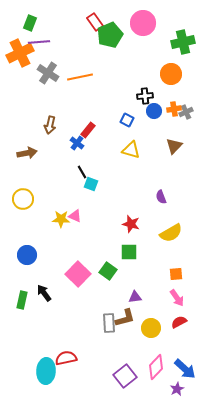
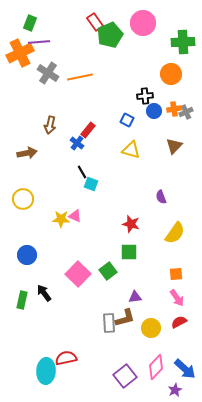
green cross at (183, 42): rotated 10 degrees clockwise
yellow semicircle at (171, 233): moved 4 px right; rotated 25 degrees counterclockwise
green square at (108, 271): rotated 18 degrees clockwise
purple star at (177, 389): moved 2 px left, 1 px down
